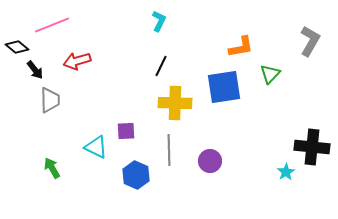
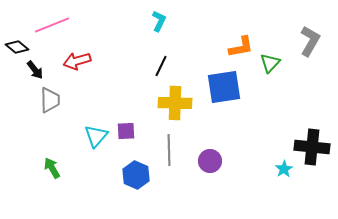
green triangle: moved 11 px up
cyan triangle: moved 11 px up; rotated 45 degrees clockwise
cyan star: moved 2 px left, 3 px up
